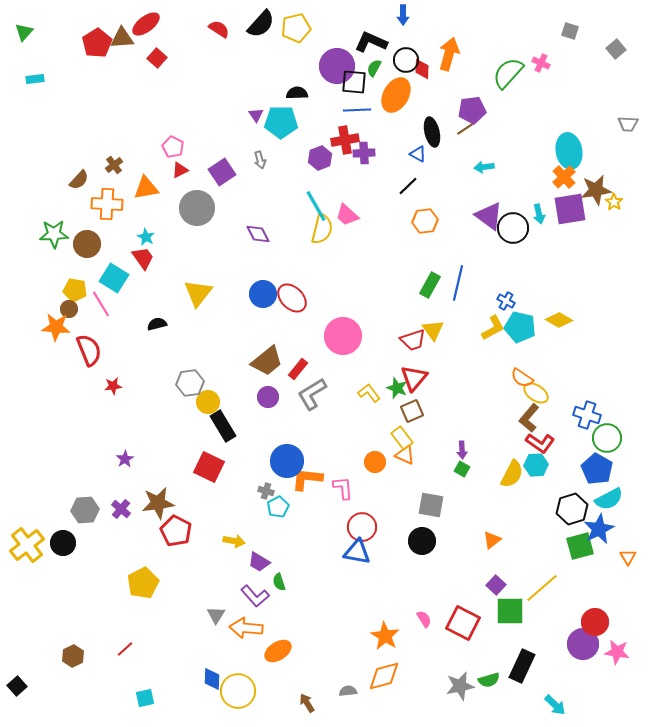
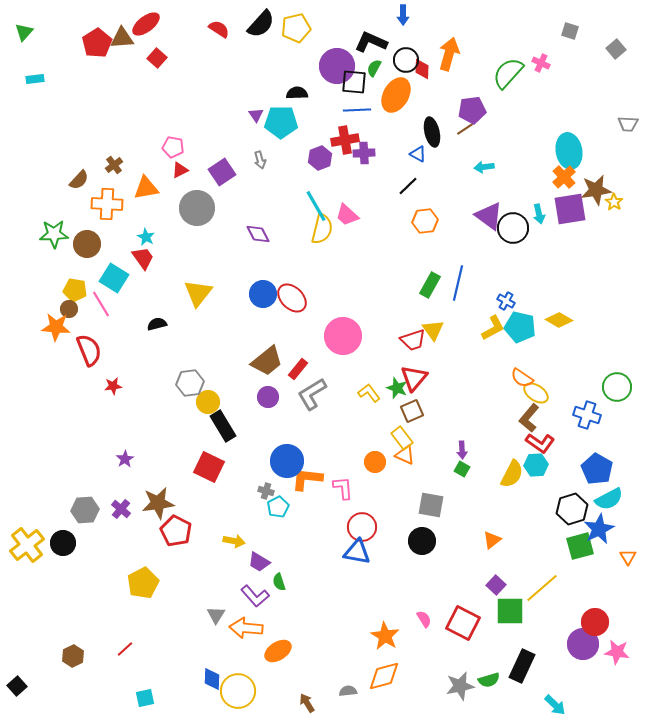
pink pentagon at (173, 147): rotated 15 degrees counterclockwise
green circle at (607, 438): moved 10 px right, 51 px up
